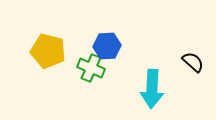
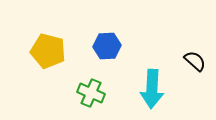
black semicircle: moved 2 px right, 1 px up
green cross: moved 25 px down
